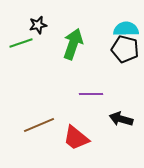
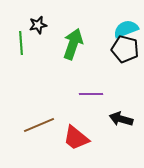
cyan semicircle: rotated 20 degrees counterclockwise
green line: rotated 75 degrees counterclockwise
